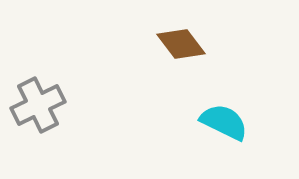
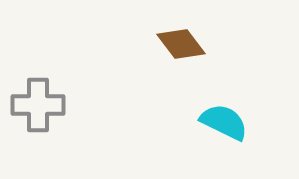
gray cross: rotated 26 degrees clockwise
